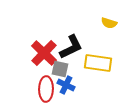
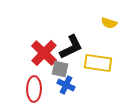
red ellipse: moved 12 px left
